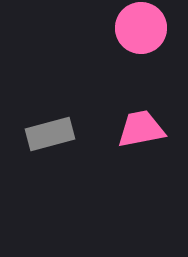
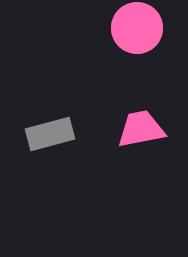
pink circle: moved 4 px left
